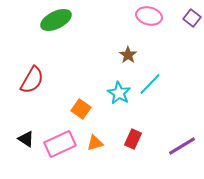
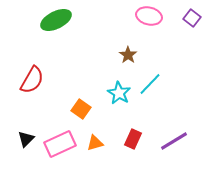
black triangle: rotated 42 degrees clockwise
purple line: moved 8 px left, 5 px up
